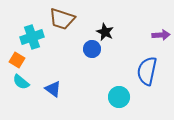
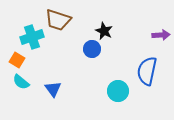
brown trapezoid: moved 4 px left, 1 px down
black star: moved 1 px left, 1 px up
blue triangle: rotated 18 degrees clockwise
cyan circle: moved 1 px left, 6 px up
